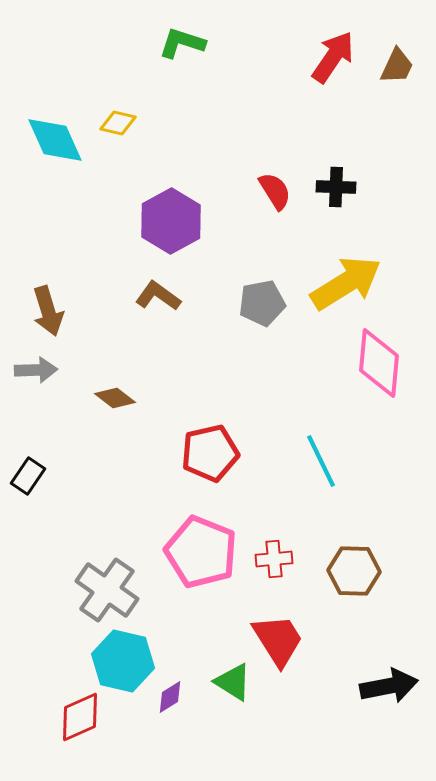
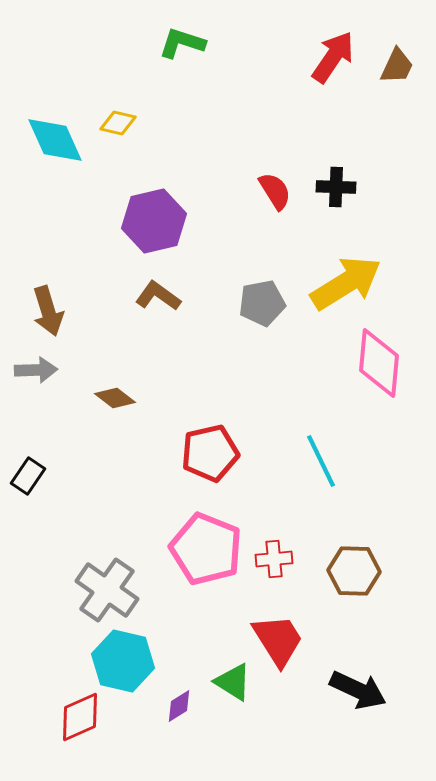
purple hexagon: moved 17 px left; rotated 16 degrees clockwise
pink pentagon: moved 5 px right, 3 px up
black arrow: moved 31 px left, 4 px down; rotated 36 degrees clockwise
purple diamond: moved 9 px right, 9 px down
